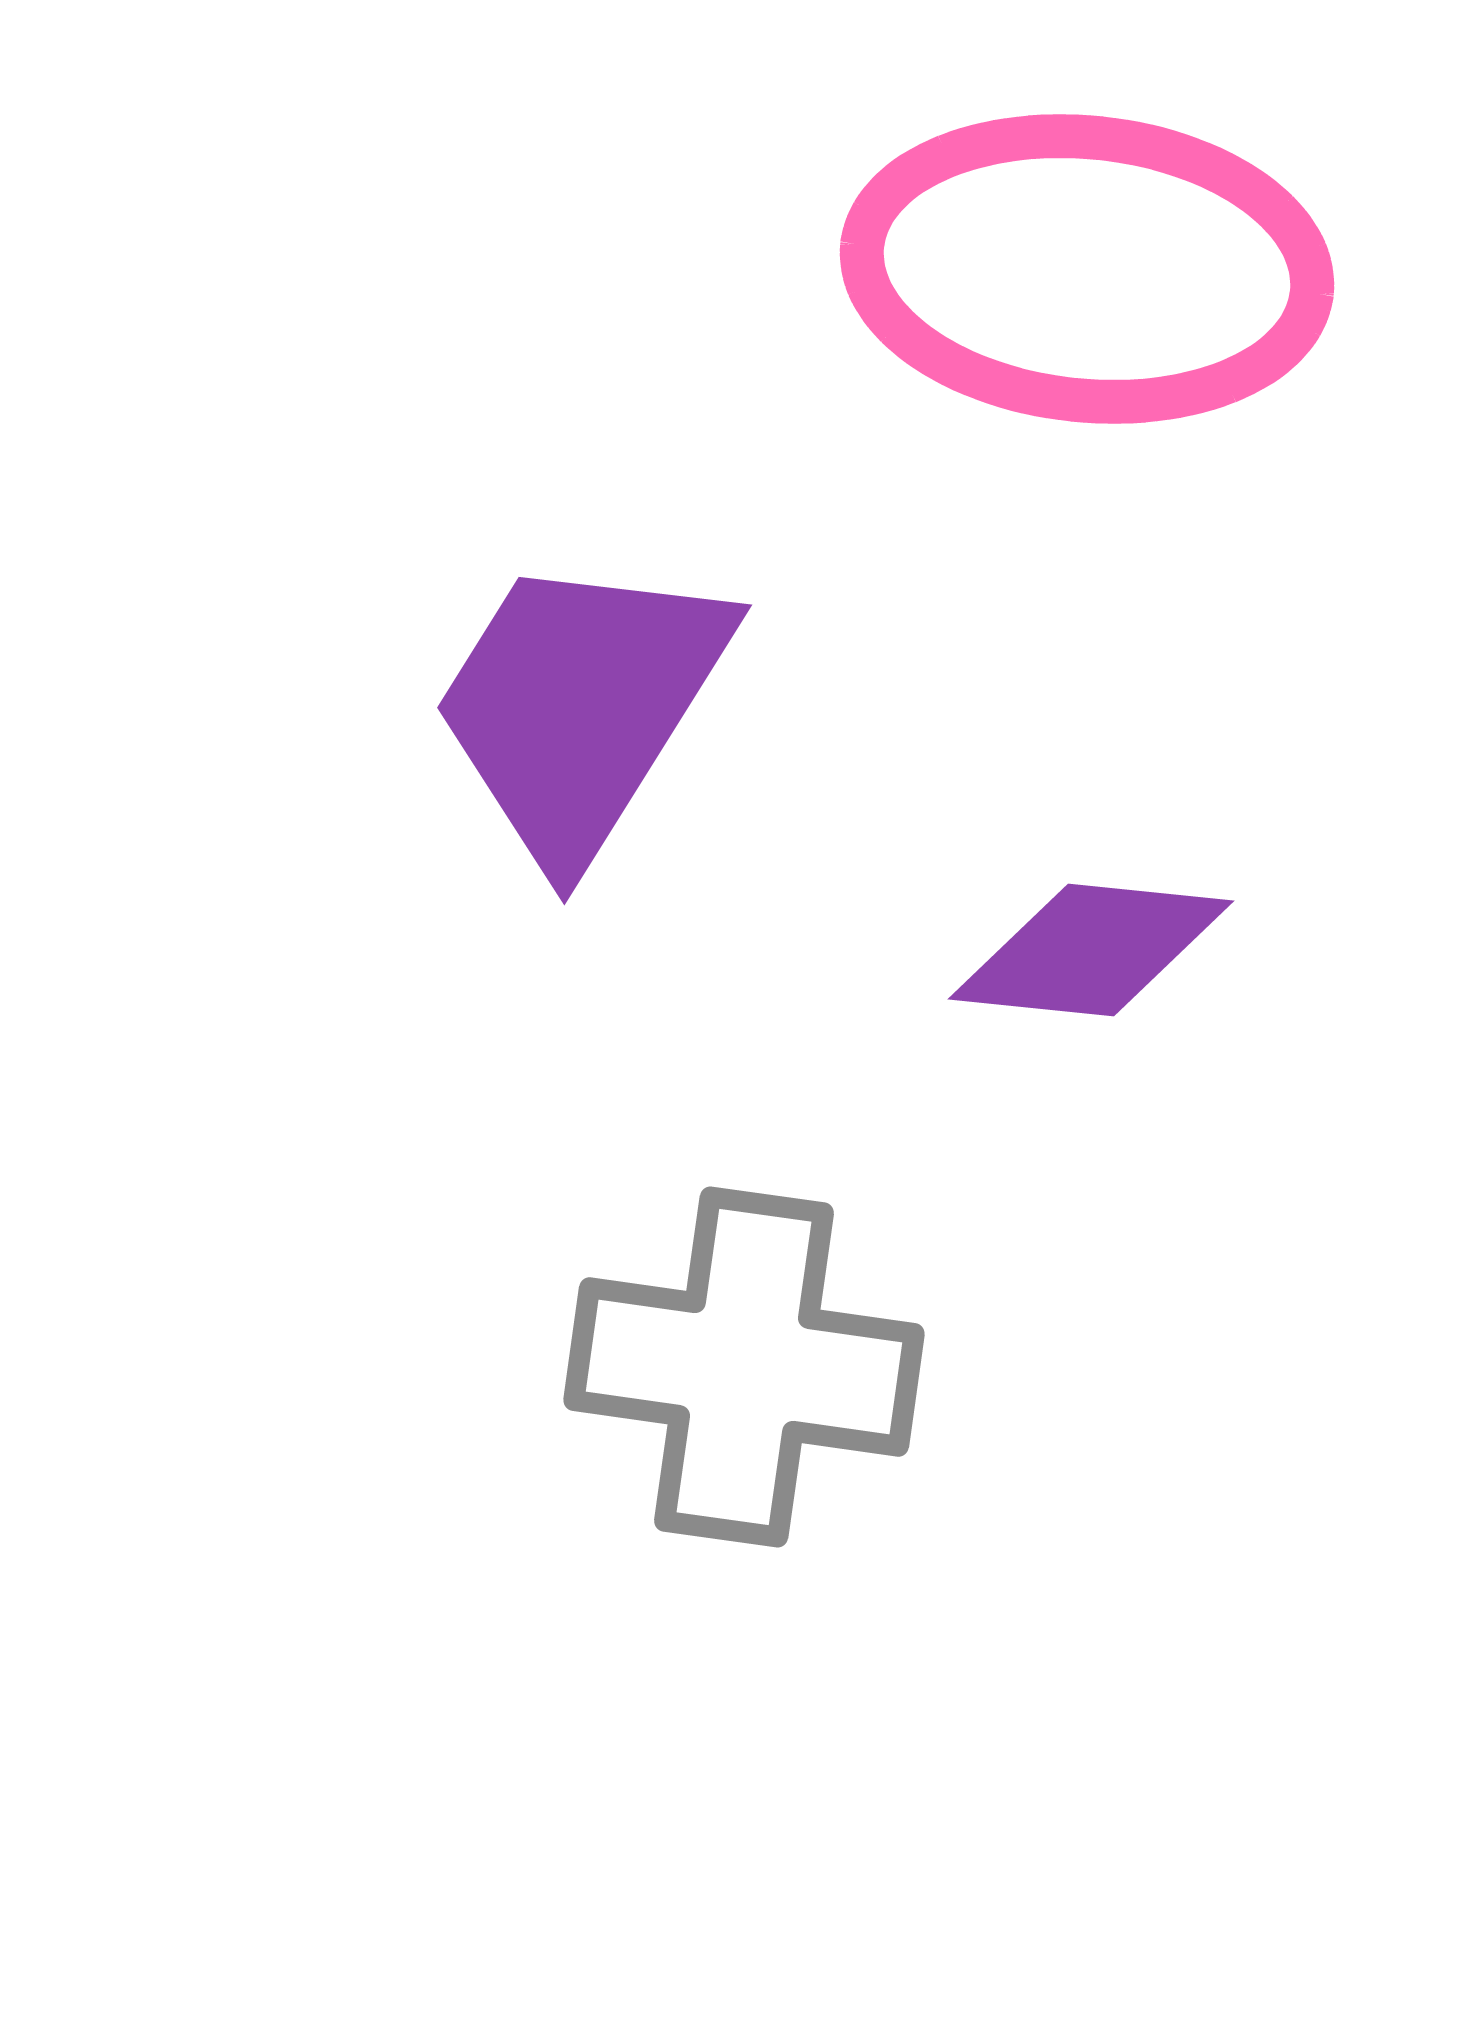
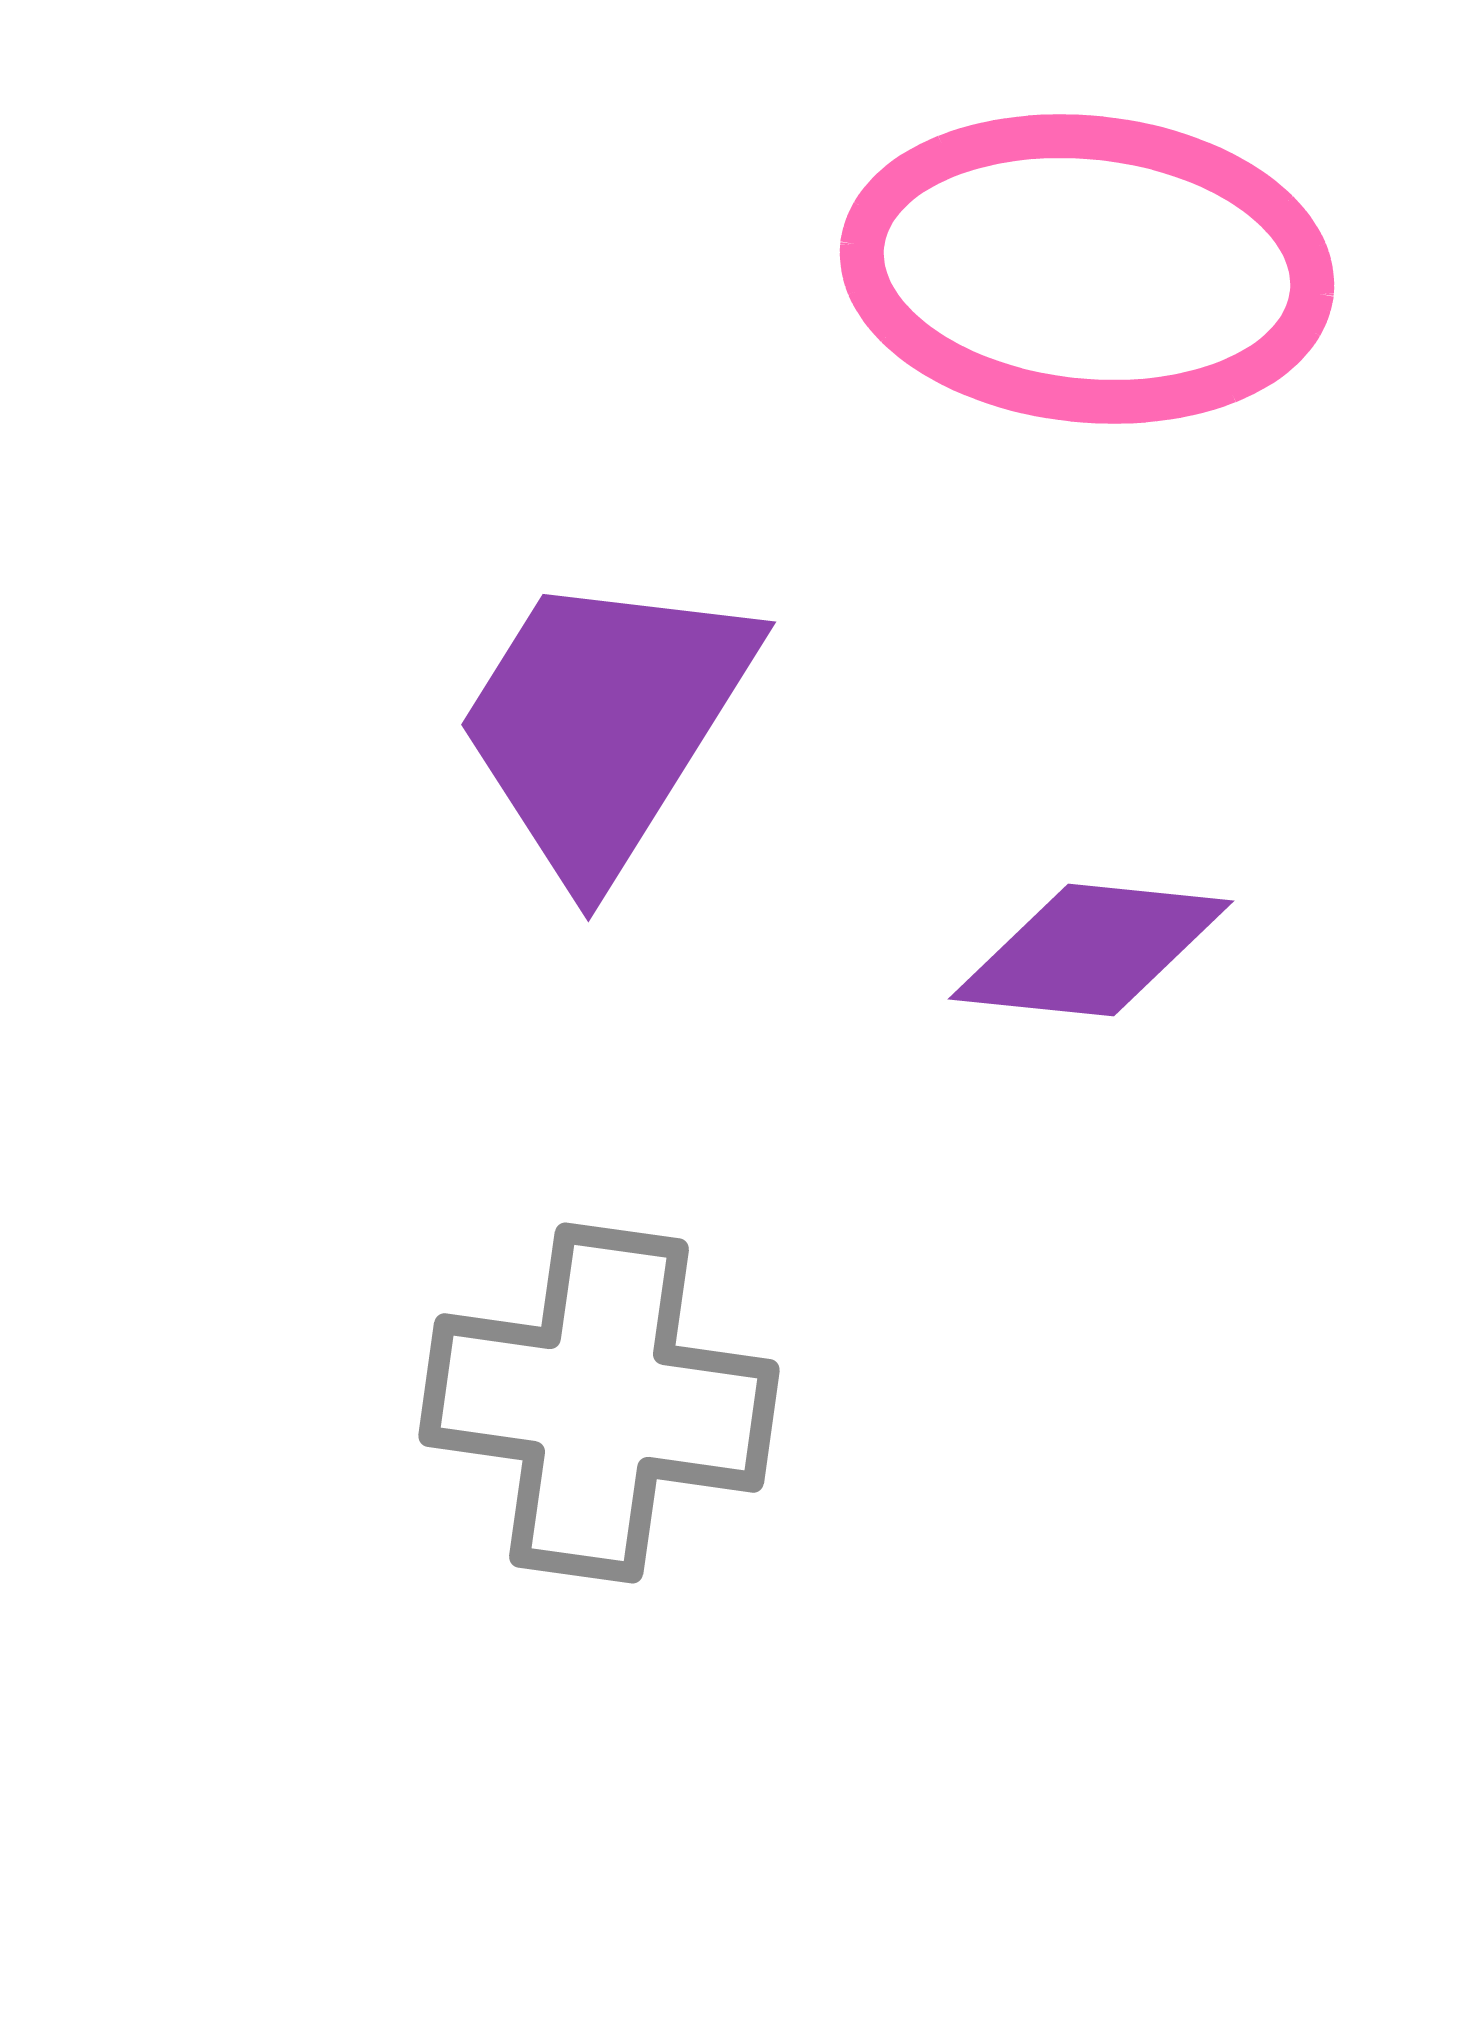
purple trapezoid: moved 24 px right, 17 px down
gray cross: moved 145 px left, 36 px down
